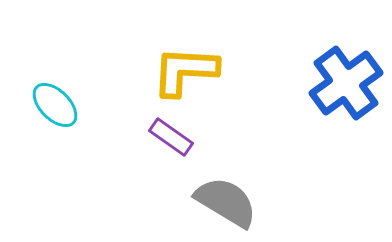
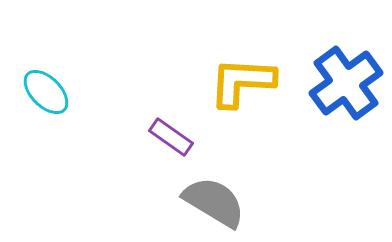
yellow L-shape: moved 57 px right, 11 px down
cyan ellipse: moved 9 px left, 13 px up
gray semicircle: moved 12 px left
